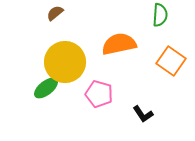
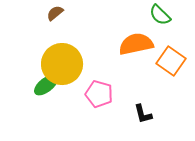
green semicircle: rotated 130 degrees clockwise
orange semicircle: moved 17 px right
yellow circle: moved 3 px left, 2 px down
green ellipse: moved 3 px up
black L-shape: rotated 20 degrees clockwise
